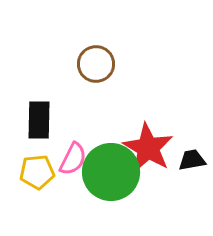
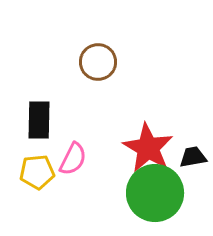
brown circle: moved 2 px right, 2 px up
black trapezoid: moved 1 px right, 3 px up
green circle: moved 44 px right, 21 px down
